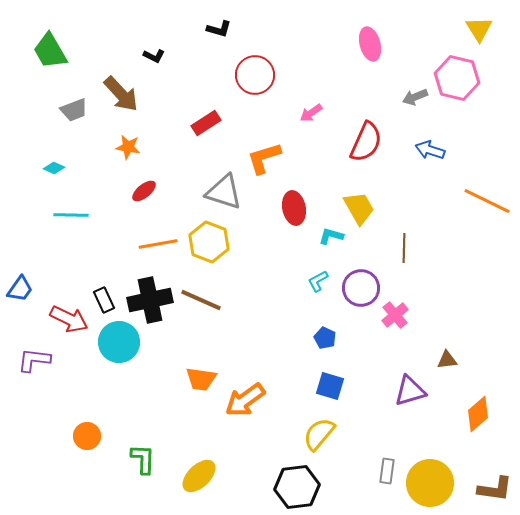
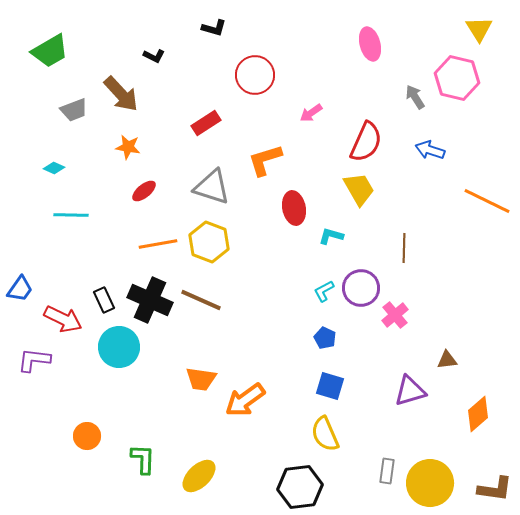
black L-shape at (219, 29): moved 5 px left, 1 px up
green trapezoid at (50, 51): rotated 90 degrees counterclockwise
gray arrow at (415, 97): rotated 80 degrees clockwise
orange L-shape at (264, 158): moved 1 px right, 2 px down
gray triangle at (224, 192): moved 12 px left, 5 px up
yellow trapezoid at (359, 208): moved 19 px up
cyan L-shape at (318, 281): moved 6 px right, 10 px down
black cross at (150, 300): rotated 36 degrees clockwise
red arrow at (69, 319): moved 6 px left
cyan circle at (119, 342): moved 5 px down
yellow semicircle at (319, 434): moved 6 px right; rotated 63 degrees counterclockwise
black hexagon at (297, 487): moved 3 px right
